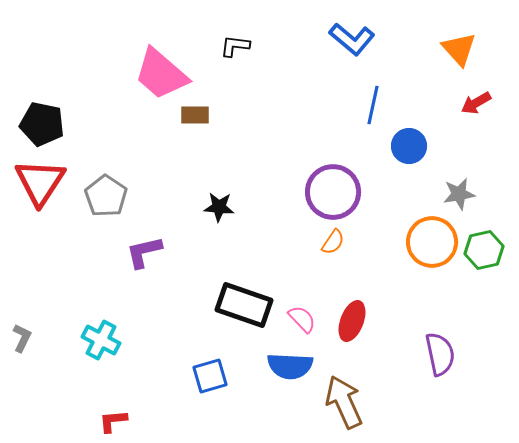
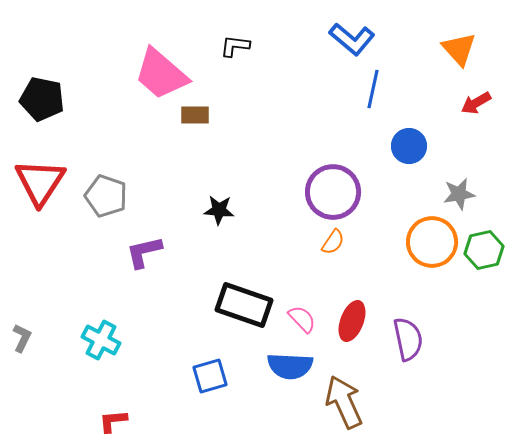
blue line: moved 16 px up
black pentagon: moved 25 px up
gray pentagon: rotated 15 degrees counterclockwise
black star: moved 3 px down
purple semicircle: moved 32 px left, 15 px up
